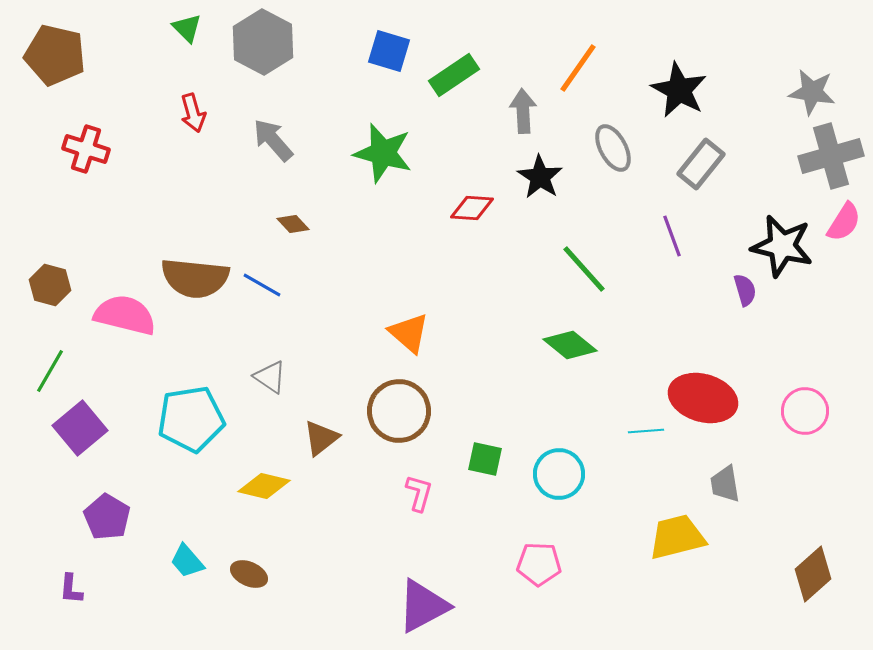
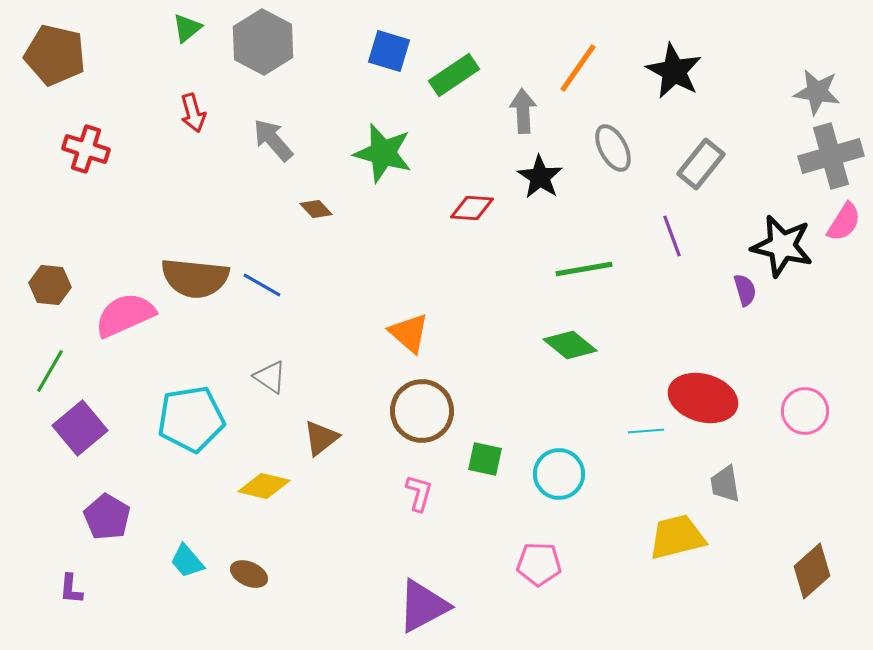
green triangle at (187, 28): rotated 36 degrees clockwise
black star at (679, 90): moved 5 px left, 19 px up
gray star at (812, 92): moved 5 px right
brown diamond at (293, 224): moved 23 px right, 15 px up
green line at (584, 269): rotated 58 degrees counterclockwise
brown hexagon at (50, 285): rotated 9 degrees counterclockwise
pink semicircle at (125, 315): rotated 38 degrees counterclockwise
brown circle at (399, 411): moved 23 px right
brown diamond at (813, 574): moved 1 px left, 3 px up
